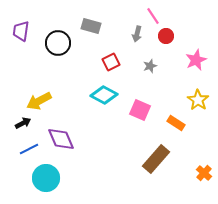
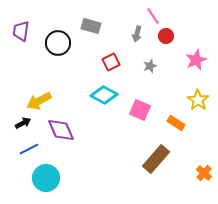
purple diamond: moved 9 px up
